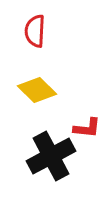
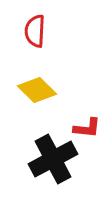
black cross: moved 2 px right, 3 px down
